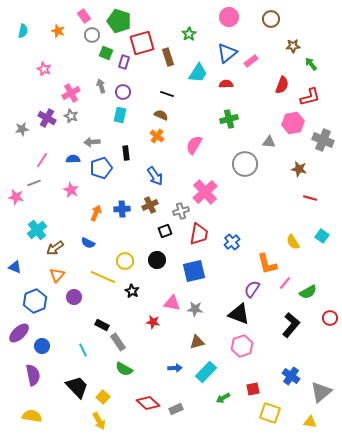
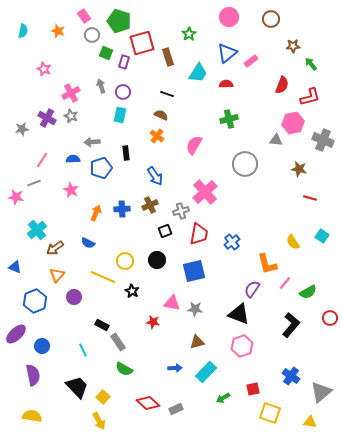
gray triangle at (269, 142): moved 7 px right, 2 px up
purple ellipse at (19, 333): moved 3 px left, 1 px down
